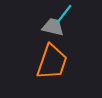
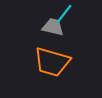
orange trapezoid: rotated 87 degrees clockwise
